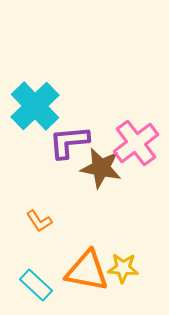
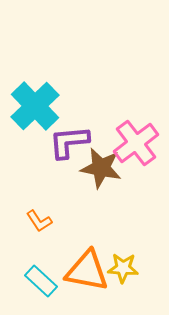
cyan rectangle: moved 5 px right, 4 px up
